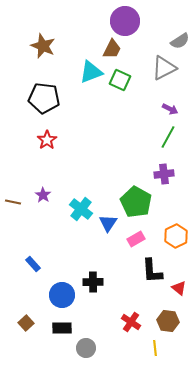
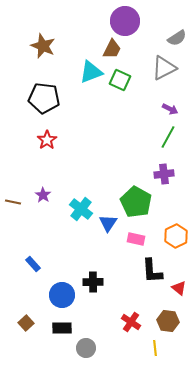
gray semicircle: moved 3 px left, 3 px up
pink rectangle: rotated 42 degrees clockwise
